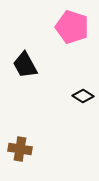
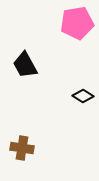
pink pentagon: moved 5 px right, 4 px up; rotated 28 degrees counterclockwise
brown cross: moved 2 px right, 1 px up
